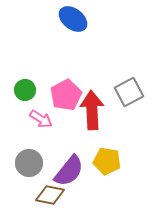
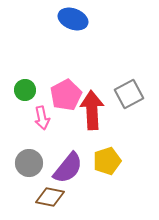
blue ellipse: rotated 16 degrees counterclockwise
gray square: moved 2 px down
pink arrow: moved 1 px right, 1 px up; rotated 45 degrees clockwise
yellow pentagon: rotated 28 degrees counterclockwise
purple semicircle: moved 1 px left, 3 px up
brown diamond: moved 2 px down
